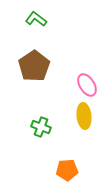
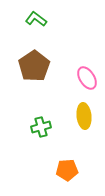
pink ellipse: moved 7 px up
green cross: rotated 36 degrees counterclockwise
